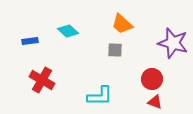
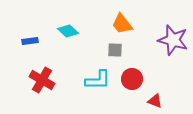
orange trapezoid: rotated 10 degrees clockwise
purple star: moved 3 px up
red circle: moved 20 px left
cyan L-shape: moved 2 px left, 16 px up
red triangle: moved 1 px up
